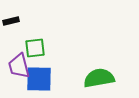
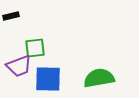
black rectangle: moved 5 px up
purple trapezoid: rotated 96 degrees counterclockwise
blue square: moved 9 px right
